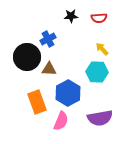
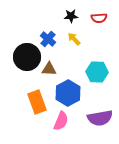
blue cross: rotated 21 degrees counterclockwise
yellow arrow: moved 28 px left, 10 px up
